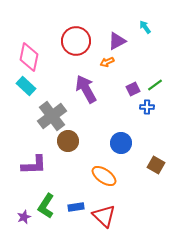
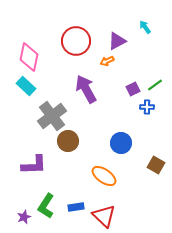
orange arrow: moved 1 px up
